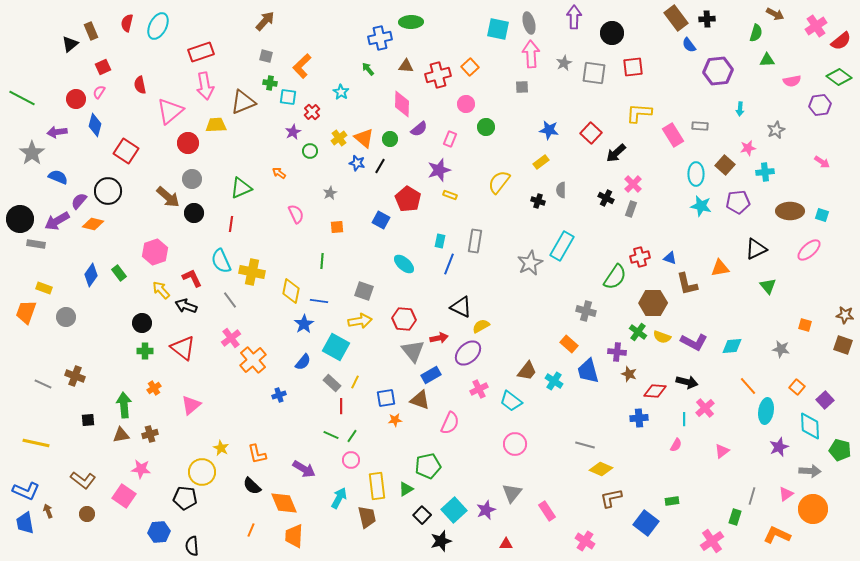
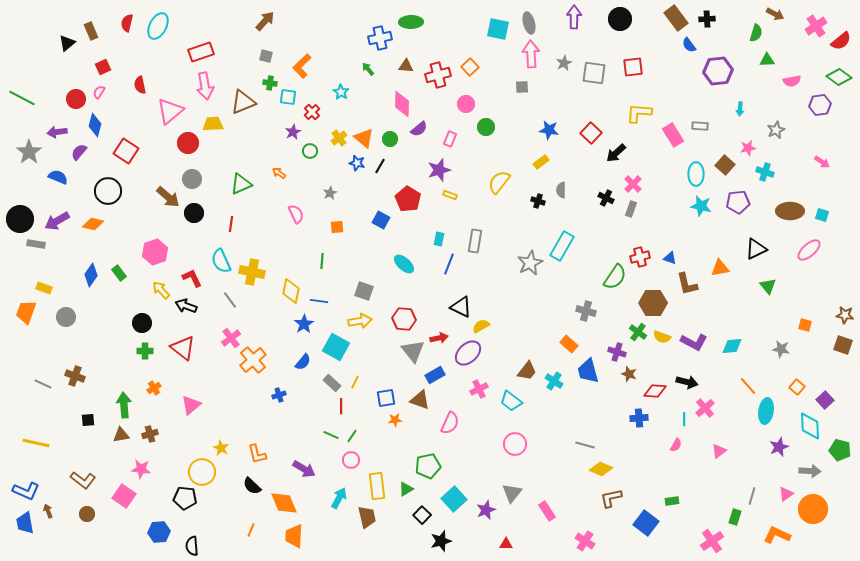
black circle at (612, 33): moved 8 px right, 14 px up
black triangle at (70, 44): moved 3 px left, 1 px up
yellow trapezoid at (216, 125): moved 3 px left, 1 px up
gray star at (32, 153): moved 3 px left, 1 px up
cyan cross at (765, 172): rotated 24 degrees clockwise
green triangle at (241, 188): moved 4 px up
purple semicircle at (79, 201): moved 49 px up
cyan rectangle at (440, 241): moved 1 px left, 2 px up
purple cross at (617, 352): rotated 12 degrees clockwise
blue rectangle at (431, 375): moved 4 px right
pink triangle at (722, 451): moved 3 px left
cyan square at (454, 510): moved 11 px up
